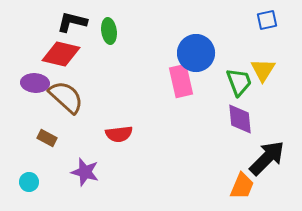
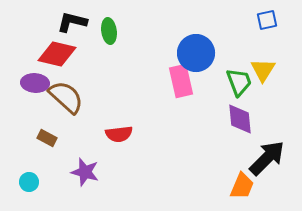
red diamond: moved 4 px left
